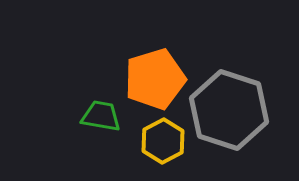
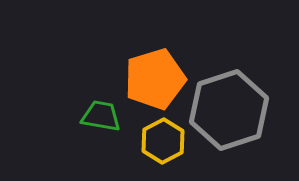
gray hexagon: rotated 24 degrees clockwise
